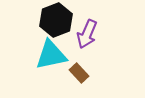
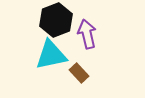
purple arrow: rotated 144 degrees clockwise
